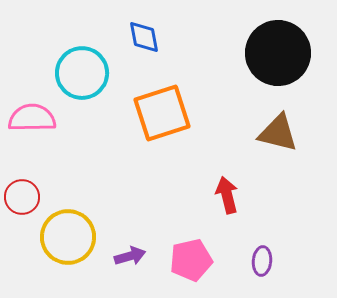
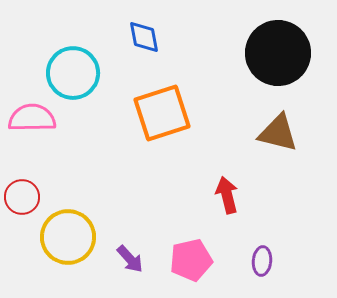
cyan circle: moved 9 px left
purple arrow: moved 3 px down; rotated 64 degrees clockwise
